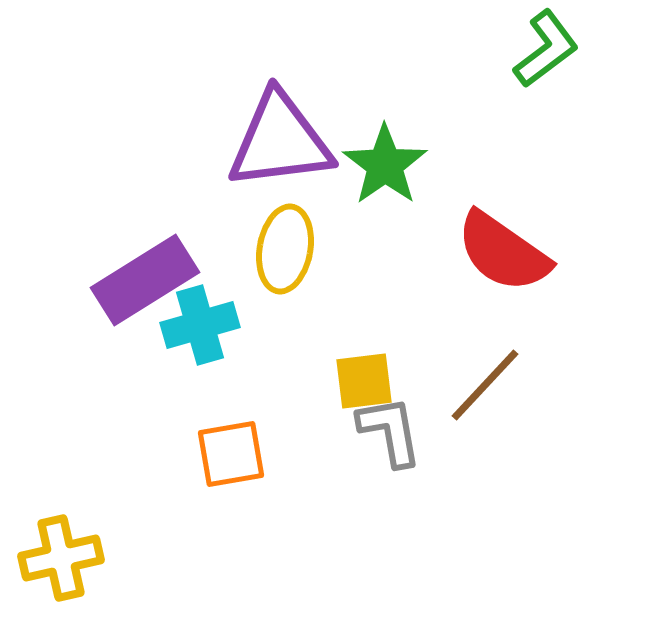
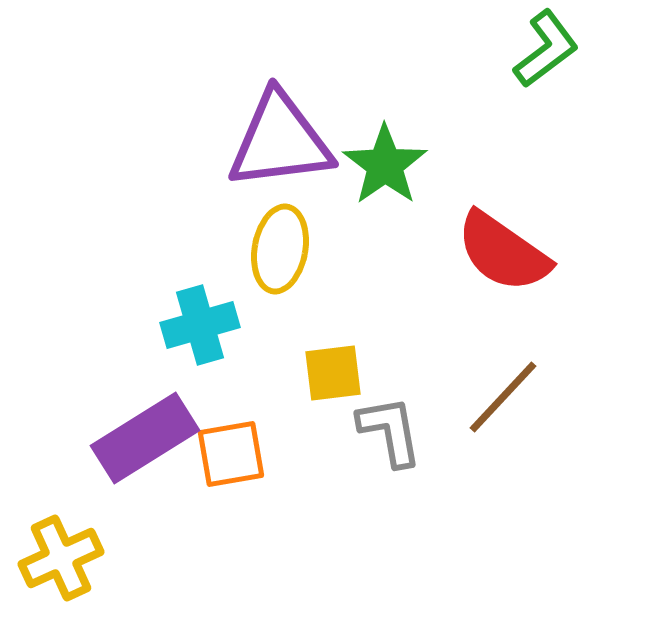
yellow ellipse: moved 5 px left
purple rectangle: moved 158 px down
yellow square: moved 31 px left, 8 px up
brown line: moved 18 px right, 12 px down
yellow cross: rotated 12 degrees counterclockwise
